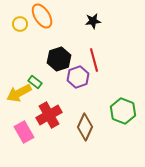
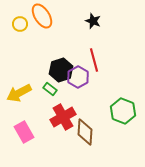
black star: rotated 28 degrees clockwise
black hexagon: moved 2 px right, 11 px down
purple hexagon: rotated 10 degrees counterclockwise
green rectangle: moved 15 px right, 7 px down
red cross: moved 14 px right, 2 px down
brown diamond: moved 5 px down; rotated 20 degrees counterclockwise
